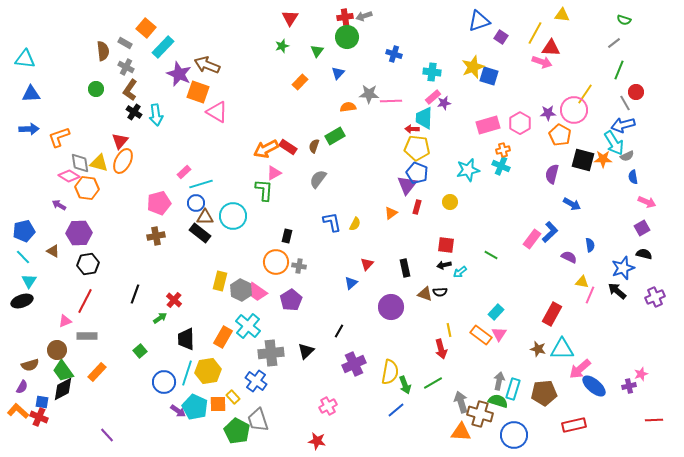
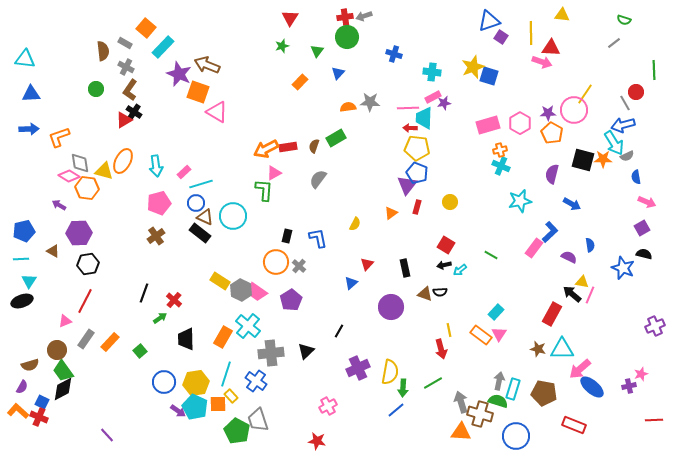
blue triangle at (479, 21): moved 10 px right
yellow line at (535, 33): moved 4 px left; rotated 30 degrees counterclockwise
green line at (619, 70): moved 35 px right; rotated 24 degrees counterclockwise
gray star at (369, 94): moved 1 px right, 8 px down
pink rectangle at (433, 97): rotated 14 degrees clockwise
pink line at (391, 101): moved 17 px right, 7 px down
cyan arrow at (156, 115): moved 51 px down
red arrow at (412, 129): moved 2 px left, 1 px up
orange pentagon at (560, 135): moved 8 px left, 2 px up
green rectangle at (335, 136): moved 1 px right, 2 px down
red triangle at (120, 141): moved 4 px right, 21 px up; rotated 18 degrees clockwise
red rectangle at (288, 147): rotated 42 degrees counterclockwise
orange cross at (503, 150): moved 3 px left
yellow triangle at (99, 163): moved 5 px right, 8 px down
cyan star at (468, 170): moved 52 px right, 31 px down
blue semicircle at (633, 177): moved 3 px right
brown triangle at (205, 217): rotated 24 degrees clockwise
blue L-shape at (332, 222): moved 14 px left, 16 px down
brown cross at (156, 236): rotated 24 degrees counterclockwise
pink rectangle at (532, 239): moved 2 px right, 9 px down
red square at (446, 245): rotated 24 degrees clockwise
cyan line at (23, 257): moved 2 px left, 2 px down; rotated 49 degrees counterclockwise
gray cross at (299, 266): rotated 32 degrees clockwise
blue star at (623, 268): rotated 30 degrees counterclockwise
cyan arrow at (460, 272): moved 2 px up
yellow rectangle at (220, 281): rotated 72 degrees counterclockwise
black arrow at (617, 291): moved 45 px left, 3 px down
black line at (135, 294): moved 9 px right, 1 px up
purple cross at (655, 297): moved 29 px down
gray rectangle at (87, 336): moved 1 px left, 3 px down; rotated 54 degrees counterclockwise
purple cross at (354, 364): moved 4 px right, 4 px down
yellow hexagon at (208, 371): moved 12 px left, 12 px down
orange rectangle at (97, 372): moved 13 px right, 30 px up
cyan line at (187, 373): moved 39 px right, 1 px down
green arrow at (405, 385): moved 2 px left, 3 px down; rotated 24 degrees clockwise
blue ellipse at (594, 386): moved 2 px left, 1 px down
brown pentagon at (544, 393): rotated 15 degrees clockwise
yellow rectangle at (233, 397): moved 2 px left, 1 px up
blue square at (42, 402): rotated 16 degrees clockwise
red rectangle at (574, 425): rotated 35 degrees clockwise
blue circle at (514, 435): moved 2 px right, 1 px down
